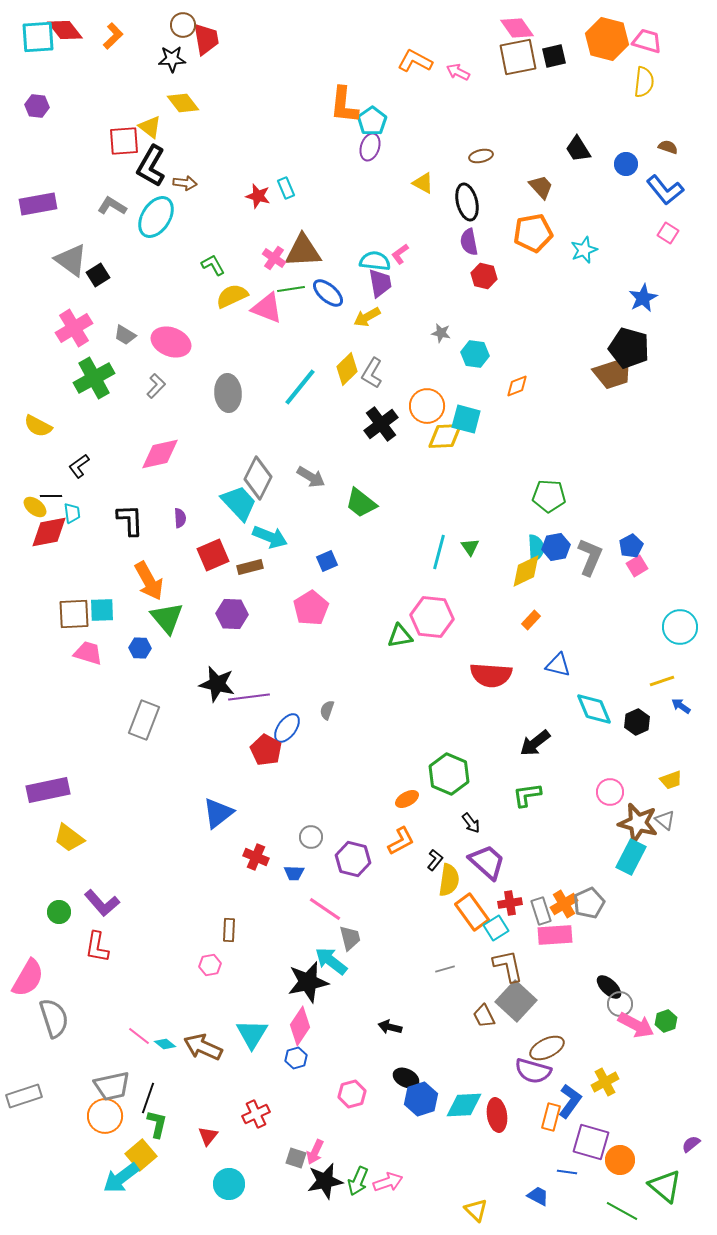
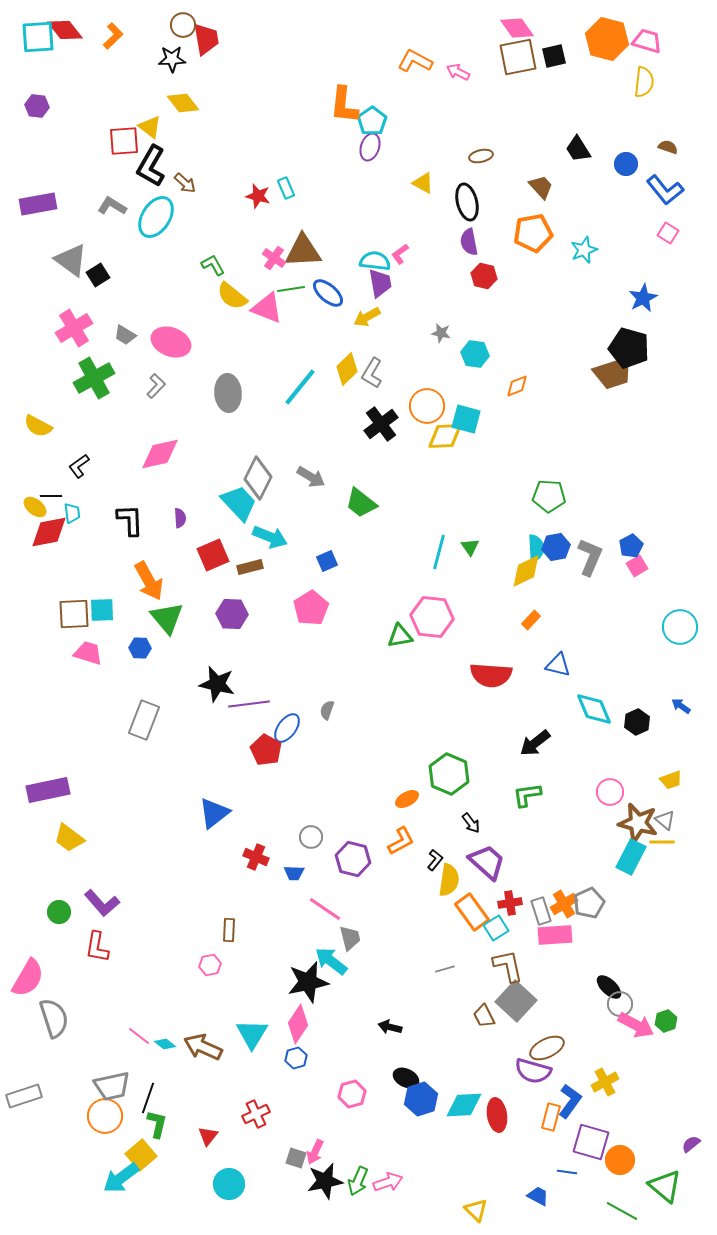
brown arrow at (185, 183): rotated 35 degrees clockwise
yellow semicircle at (232, 296): rotated 116 degrees counterclockwise
yellow line at (662, 681): moved 161 px down; rotated 20 degrees clockwise
purple line at (249, 697): moved 7 px down
blue triangle at (218, 813): moved 4 px left
pink diamond at (300, 1026): moved 2 px left, 2 px up
